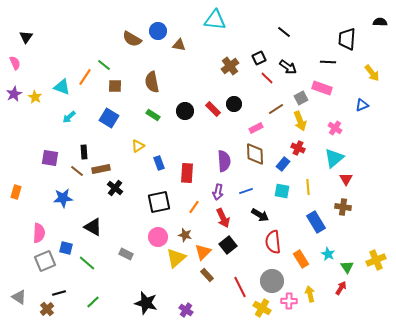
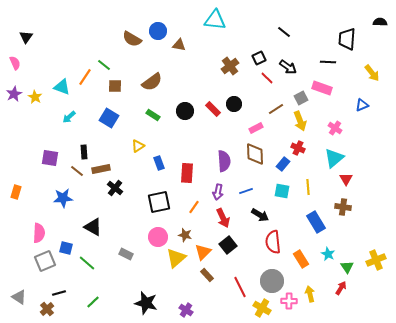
brown semicircle at (152, 82): rotated 115 degrees counterclockwise
